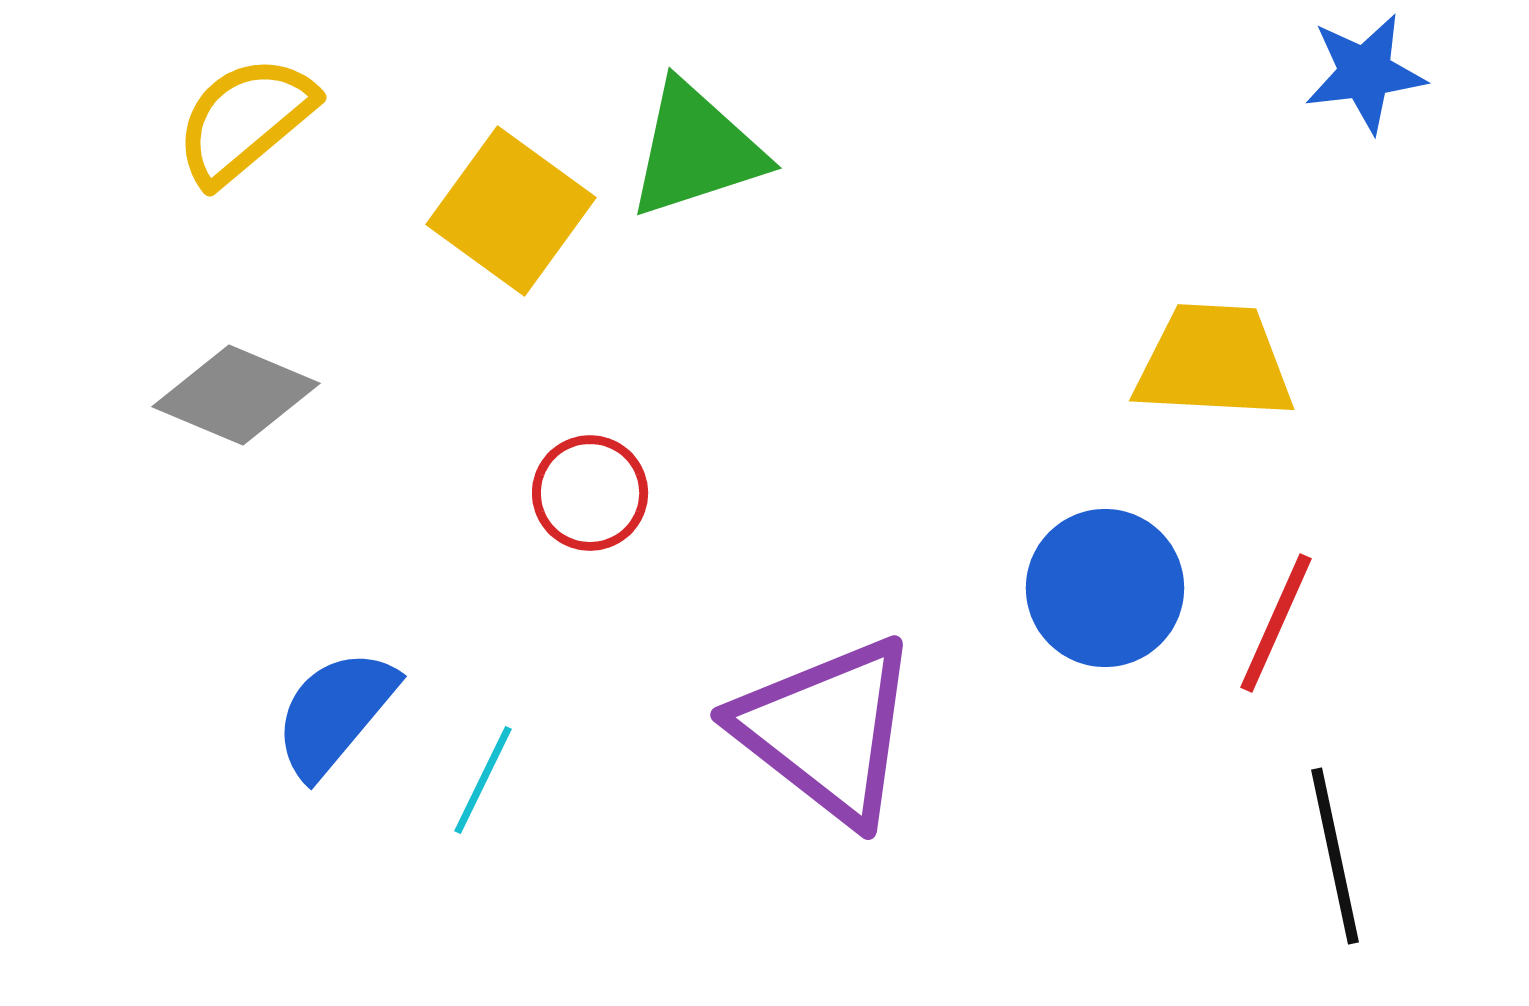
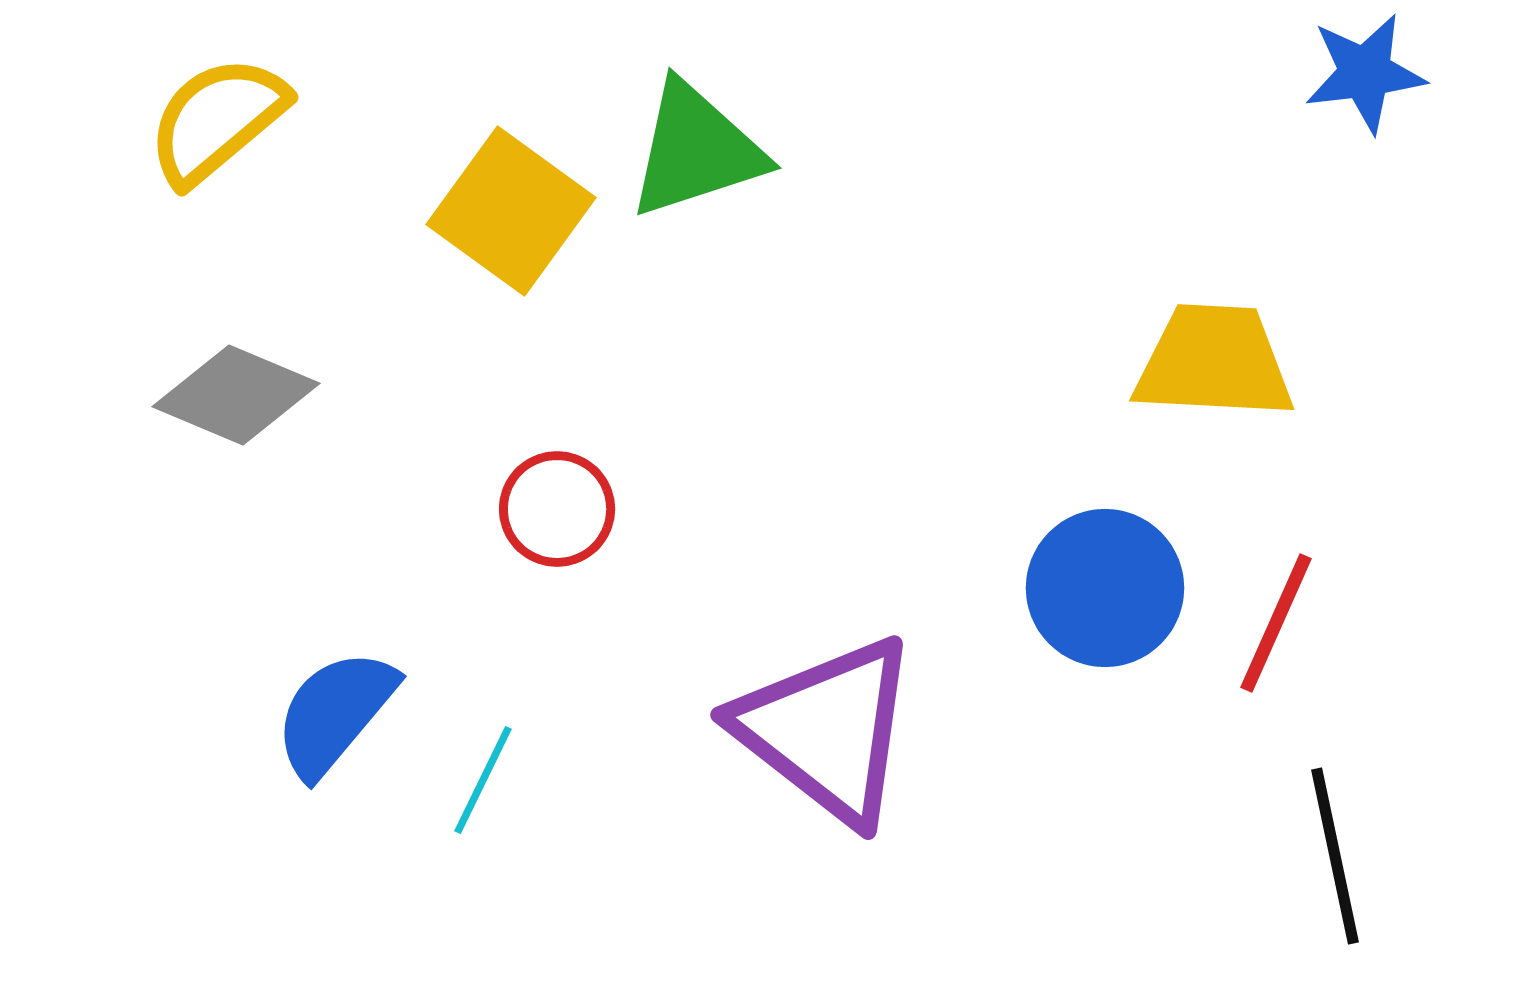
yellow semicircle: moved 28 px left
red circle: moved 33 px left, 16 px down
